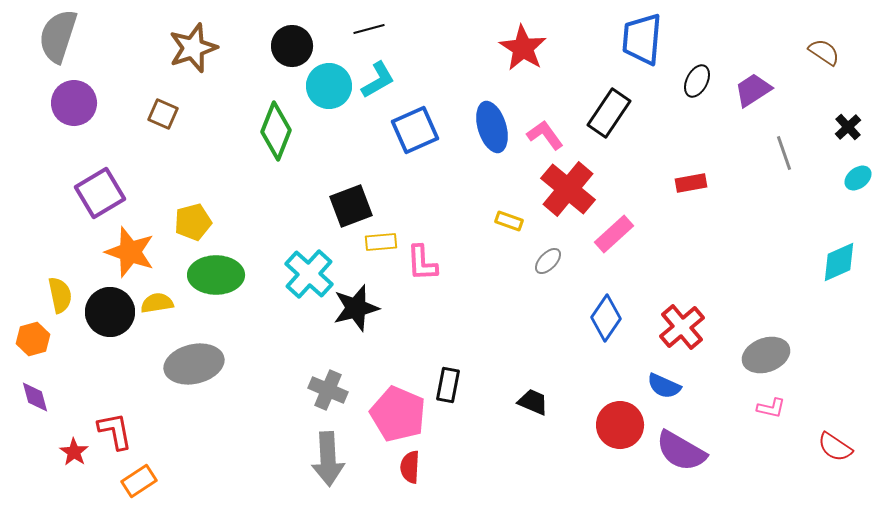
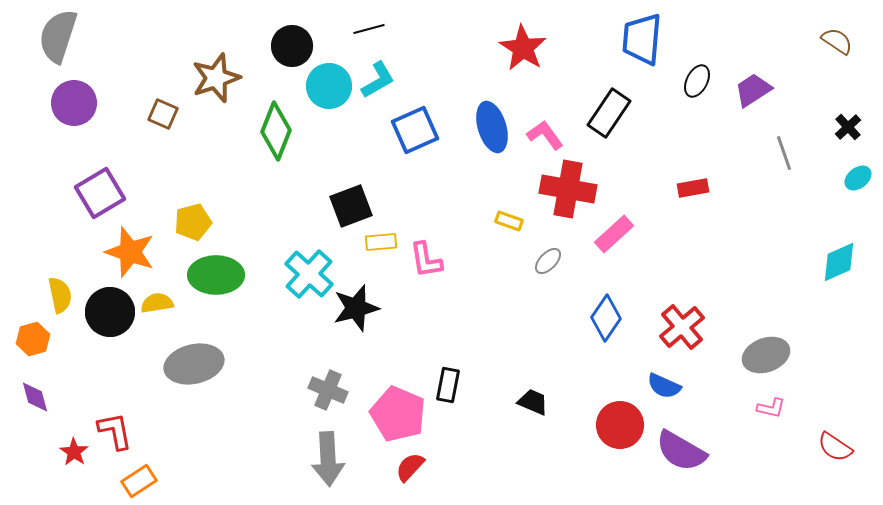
brown star at (193, 48): moved 23 px right, 30 px down
brown semicircle at (824, 52): moved 13 px right, 11 px up
red rectangle at (691, 183): moved 2 px right, 5 px down
red cross at (568, 189): rotated 30 degrees counterclockwise
pink L-shape at (422, 263): moved 4 px right, 3 px up; rotated 6 degrees counterclockwise
red semicircle at (410, 467): rotated 40 degrees clockwise
